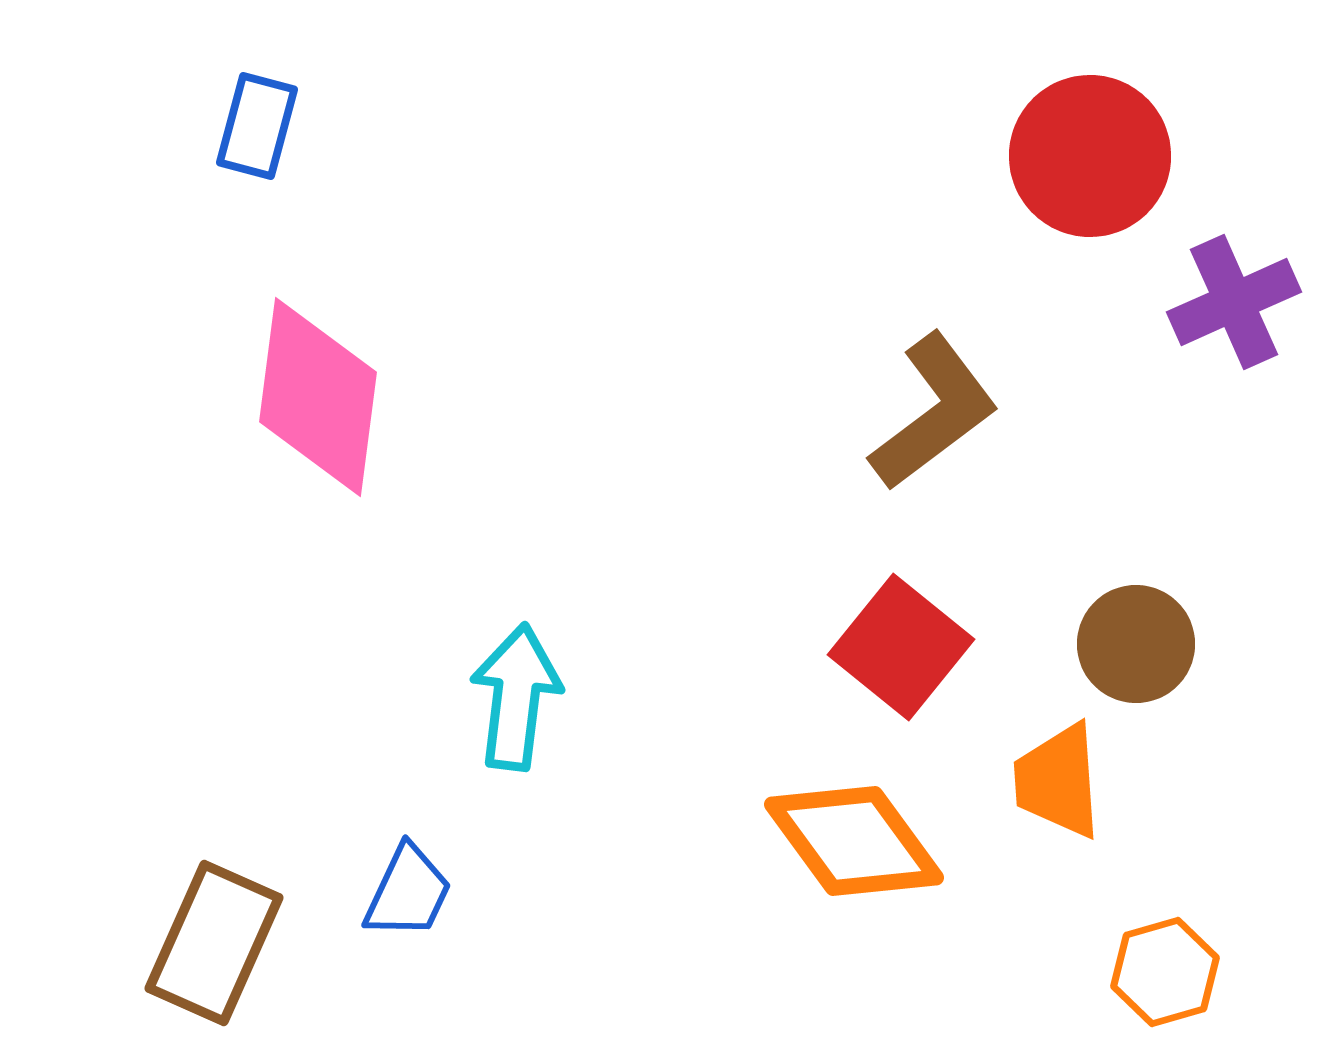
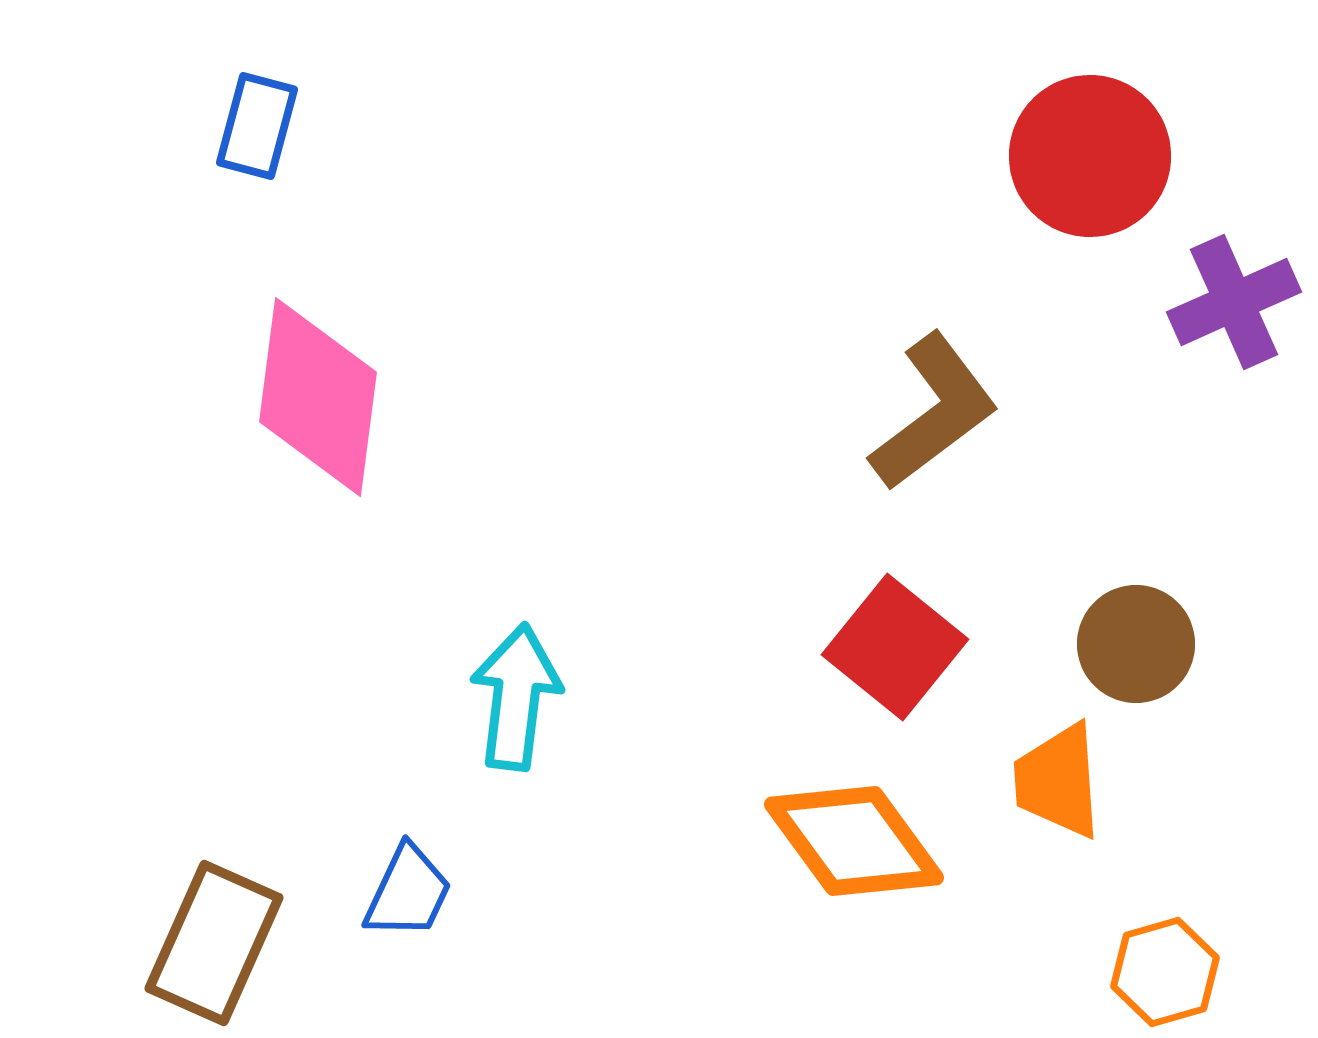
red square: moved 6 px left
